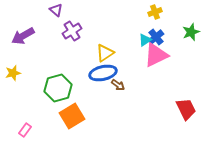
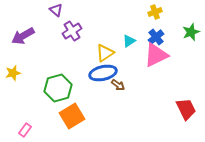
cyan triangle: moved 16 px left, 1 px down
